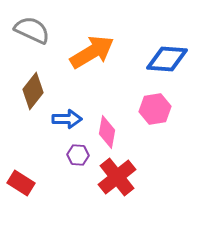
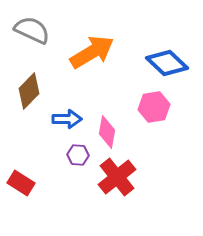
blue diamond: moved 4 px down; rotated 39 degrees clockwise
brown diamond: moved 4 px left; rotated 6 degrees clockwise
pink hexagon: moved 1 px left, 2 px up
